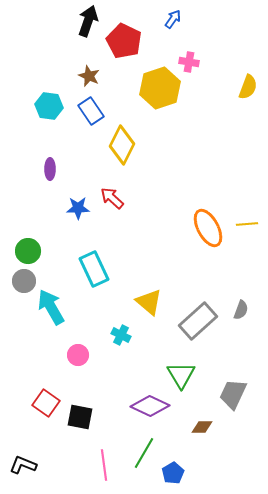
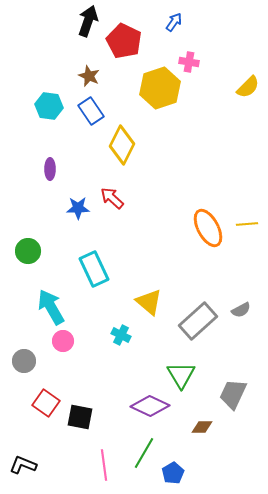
blue arrow: moved 1 px right, 3 px down
yellow semicircle: rotated 25 degrees clockwise
gray circle: moved 80 px down
gray semicircle: rotated 42 degrees clockwise
pink circle: moved 15 px left, 14 px up
